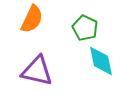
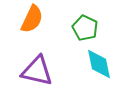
cyan diamond: moved 2 px left, 3 px down
